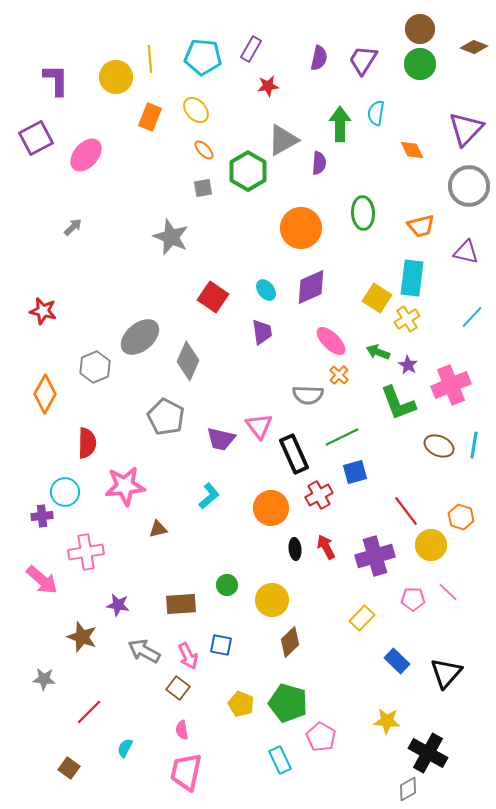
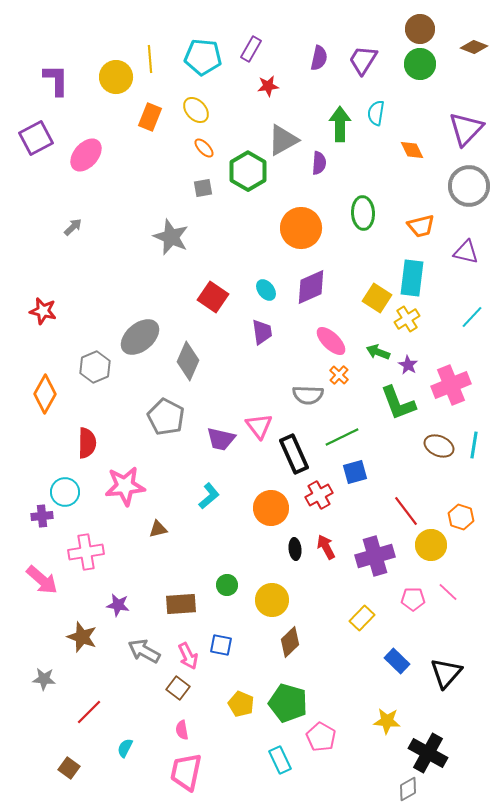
orange ellipse at (204, 150): moved 2 px up
